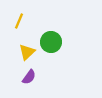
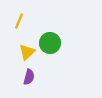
green circle: moved 1 px left, 1 px down
purple semicircle: rotated 21 degrees counterclockwise
